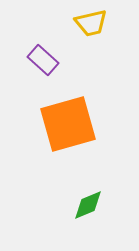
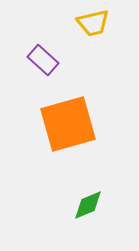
yellow trapezoid: moved 2 px right
